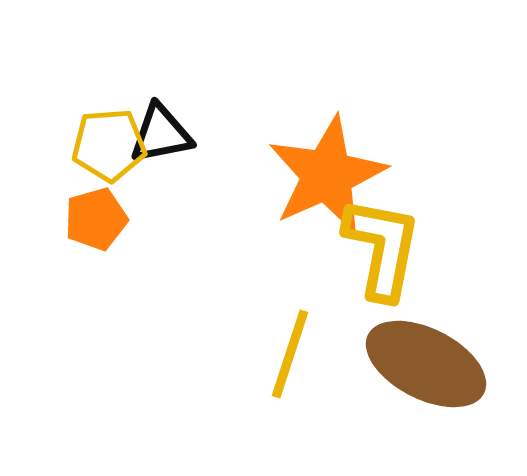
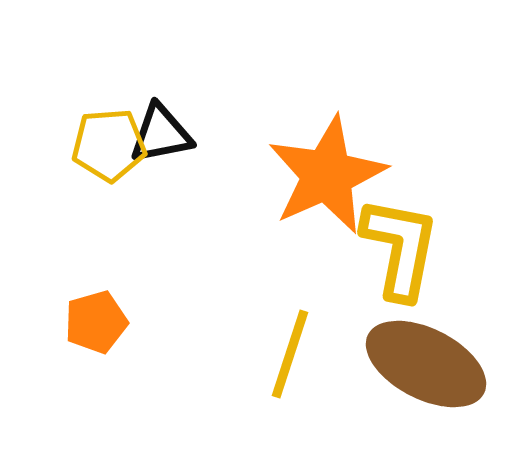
orange pentagon: moved 103 px down
yellow L-shape: moved 18 px right
